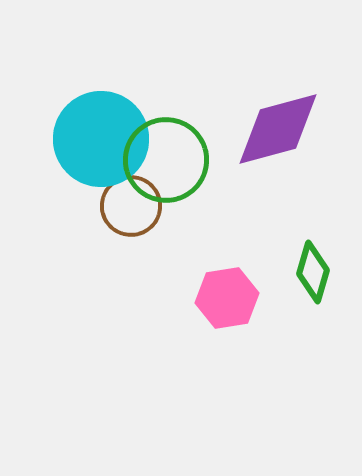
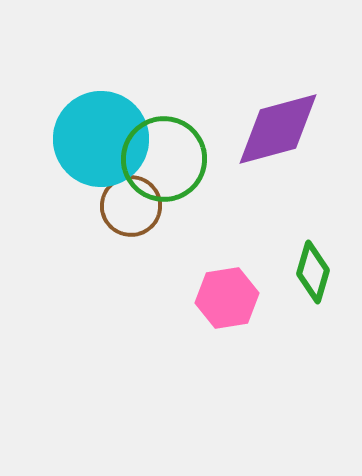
green circle: moved 2 px left, 1 px up
